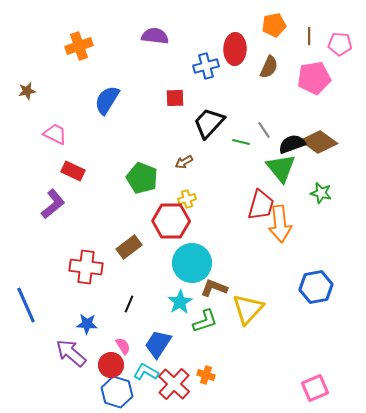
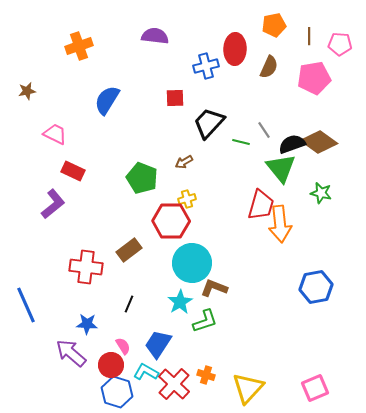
brown rectangle at (129, 247): moved 3 px down
yellow triangle at (248, 309): moved 79 px down
